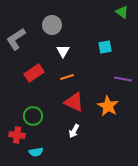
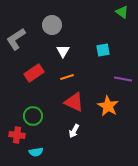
cyan square: moved 2 px left, 3 px down
